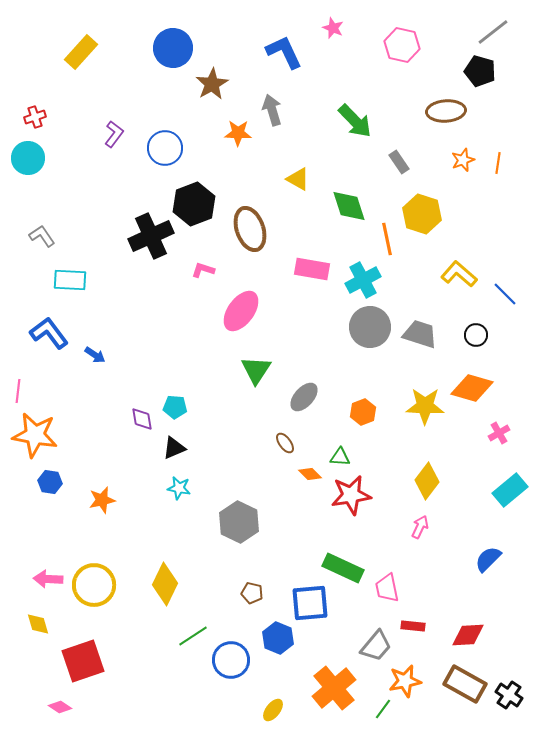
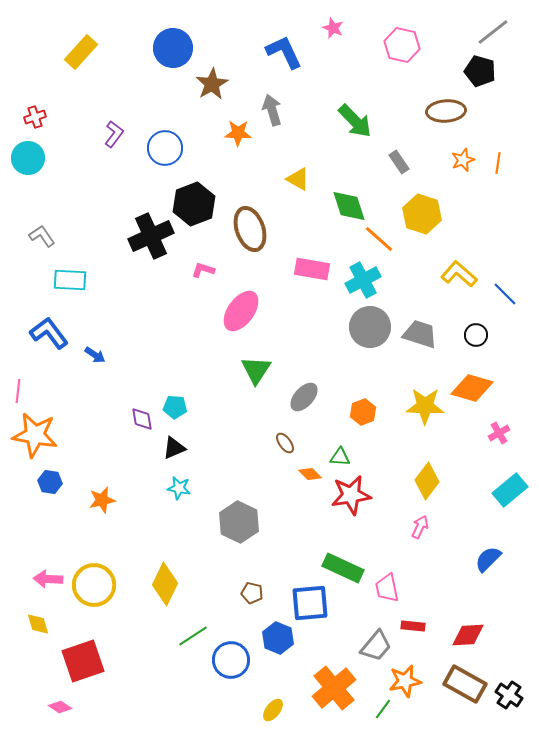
orange line at (387, 239): moved 8 px left; rotated 36 degrees counterclockwise
